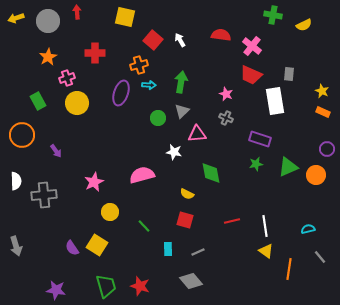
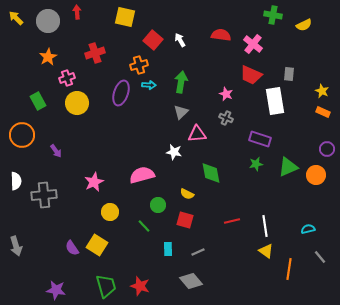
yellow arrow at (16, 18): rotated 63 degrees clockwise
pink cross at (252, 46): moved 1 px right, 2 px up
red cross at (95, 53): rotated 18 degrees counterclockwise
gray triangle at (182, 111): moved 1 px left, 1 px down
green circle at (158, 118): moved 87 px down
